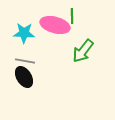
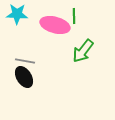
green line: moved 2 px right
cyan star: moved 7 px left, 19 px up
